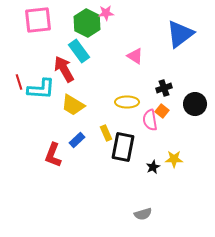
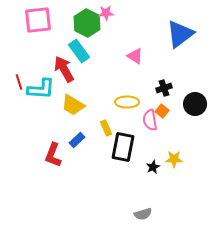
yellow rectangle: moved 5 px up
